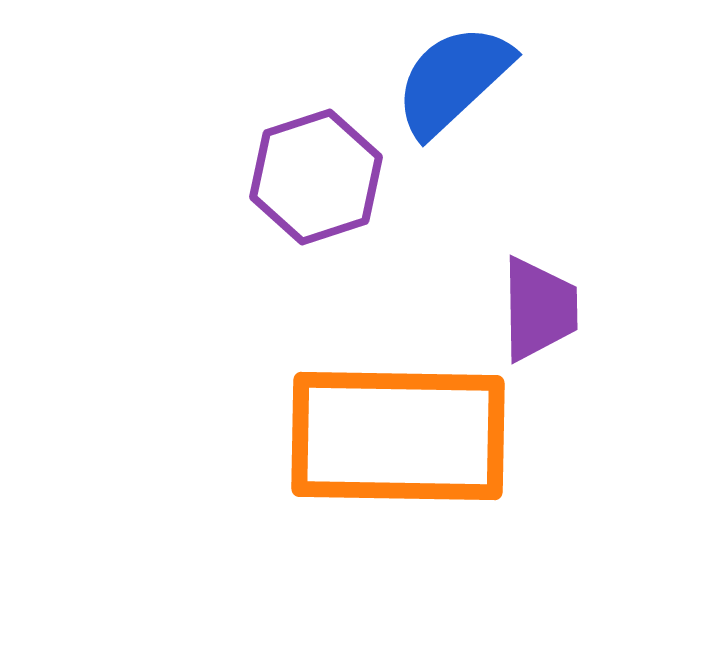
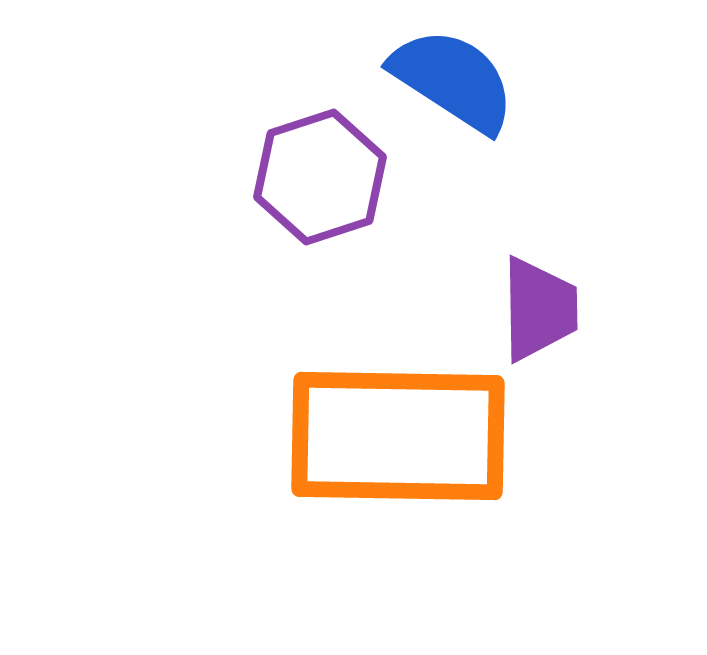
blue semicircle: rotated 76 degrees clockwise
purple hexagon: moved 4 px right
